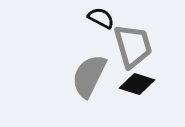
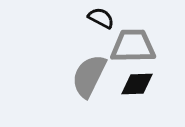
gray trapezoid: rotated 75 degrees counterclockwise
black diamond: rotated 20 degrees counterclockwise
